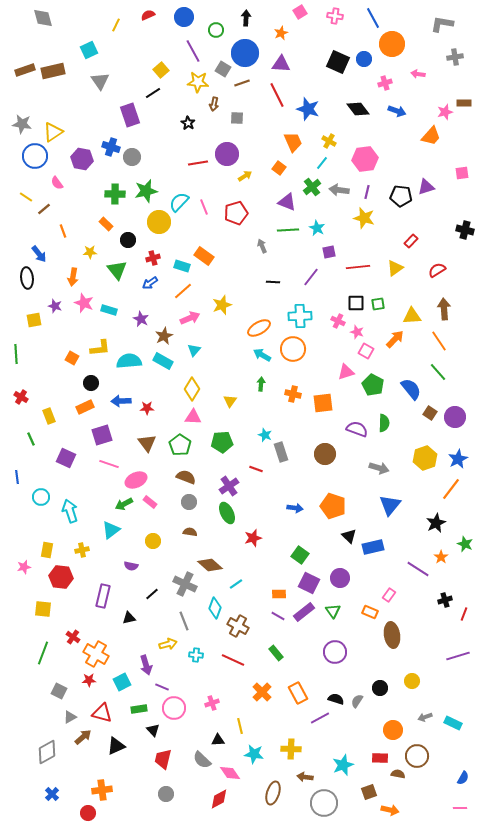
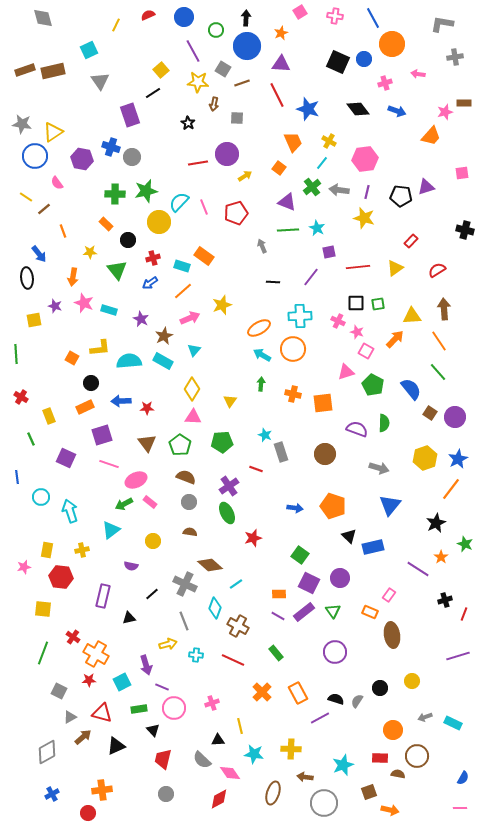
blue circle at (245, 53): moved 2 px right, 7 px up
blue cross at (52, 794): rotated 16 degrees clockwise
